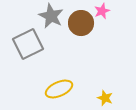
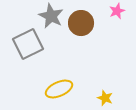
pink star: moved 15 px right
